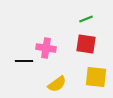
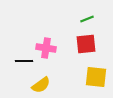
green line: moved 1 px right
red square: rotated 15 degrees counterclockwise
yellow semicircle: moved 16 px left, 1 px down
